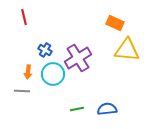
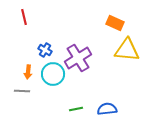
green line: moved 1 px left
